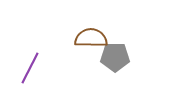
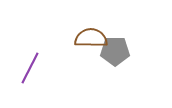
gray pentagon: moved 6 px up
